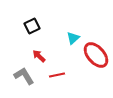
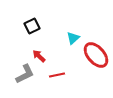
gray L-shape: moved 1 px right, 2 px up; rotated 95 degrees clockwise
